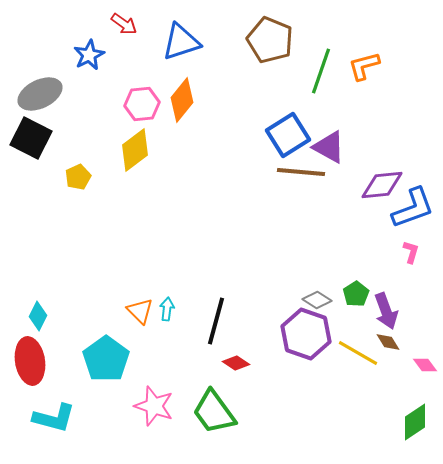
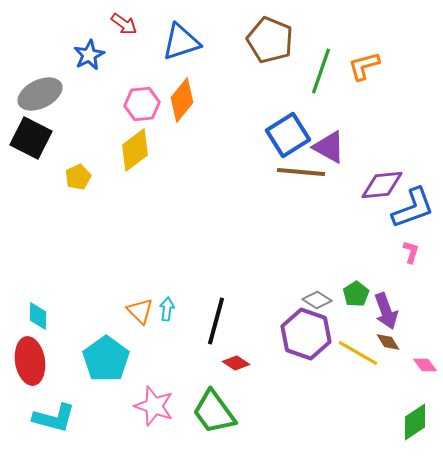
cyan diamond: rotated 24 degrees counterclockwise
